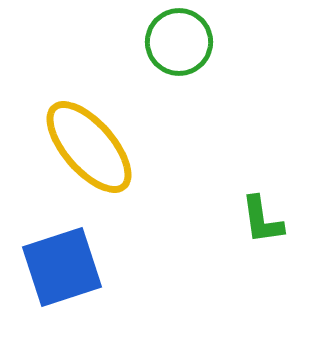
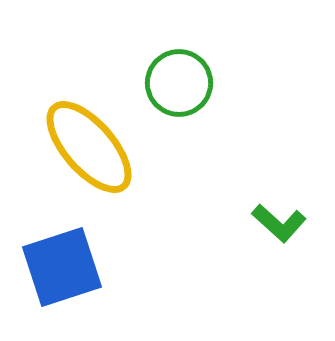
green circle: moved 41 px down
green L-shape: moved 17 px right, 3 px down; rotated 40 degrees counterclockwise
